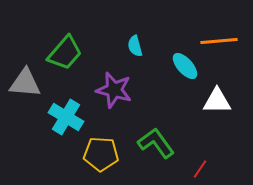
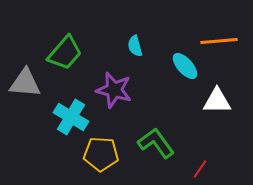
cyan cross: moved 5 px right
